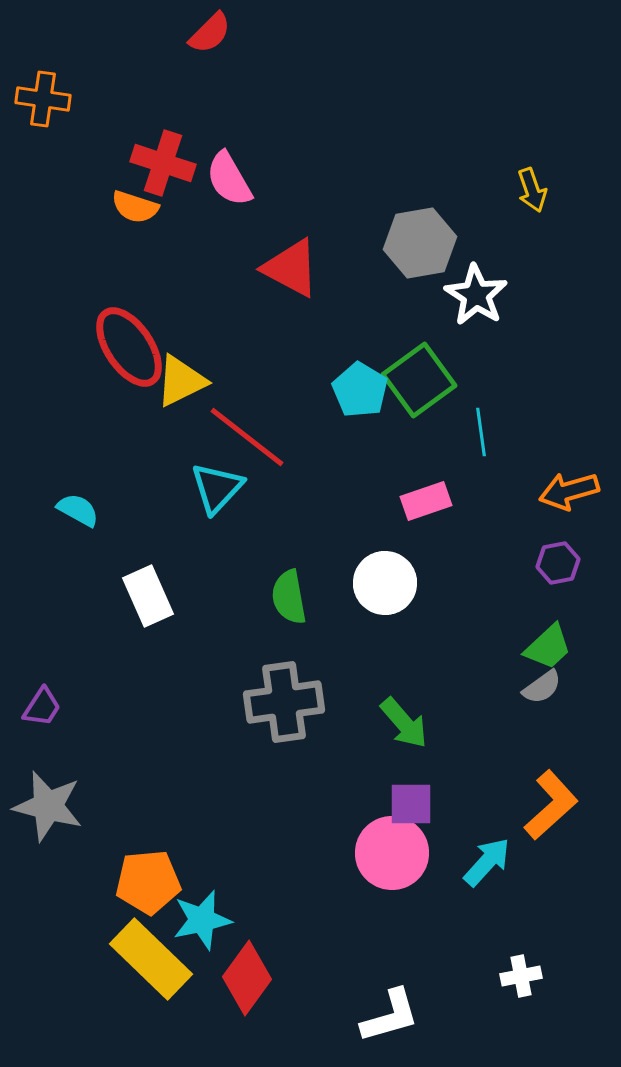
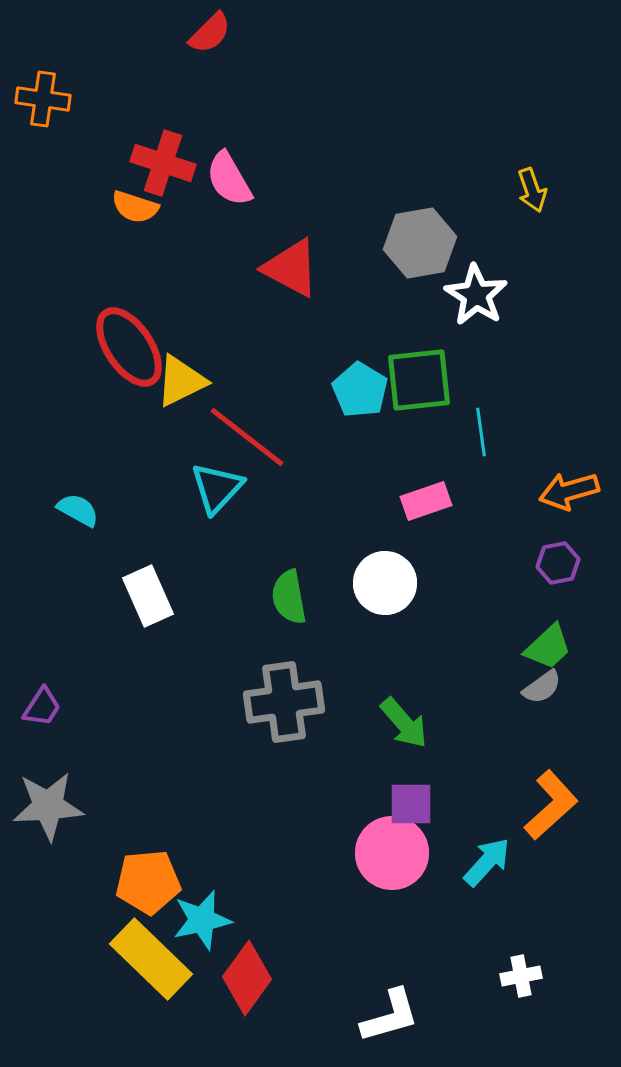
green square: rotated 30 degrees clockwise
gray star: rotated 18 degrees counterclockwise
